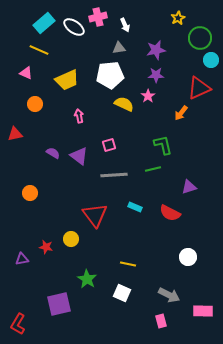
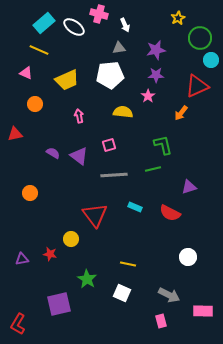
pink cross at (98, 17): moved 1 px right, 3 px up; rotated 30 degrees clockwise
red triangle at (199, 88): moved 2 px left, 2 px up
yellow semicircle at (124, 104): moved 1 px left, 8 px down; rotated 18 degrees counterclockwise
red star at (46, 247): moved 4 px right, 7 px down
